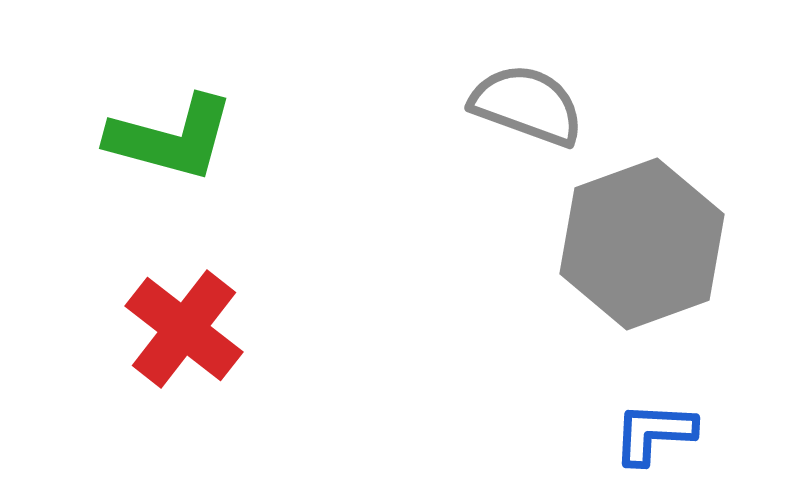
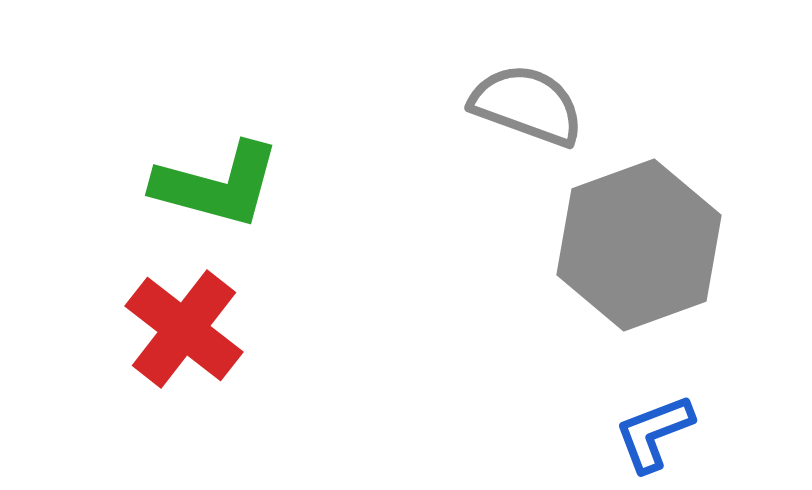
green L-shape: moved 46 px right, 47 px down
gray hexagon: moved 3 px left, 1 px down
blue L-shape: rotated 24 degrees counterclockwise
